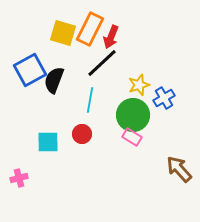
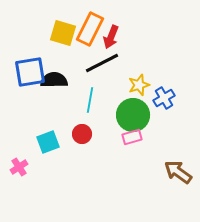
black line: rotated 16 degrees clockwise
blue square: moved 2 px down; rotated 20 degrees clockwise
black semicircle: rotated 68 degrees clockwise
pink rectangle: rotated 48 degrees counterclockwise
cyan square: rotated 20 degrees counterclockwise
brown arrow: moved 1 px left, 3 px down; rotated 12 degrees counterclockwise
pink cross: moved 11 px up; rotated 18 degrees counterclockwise
